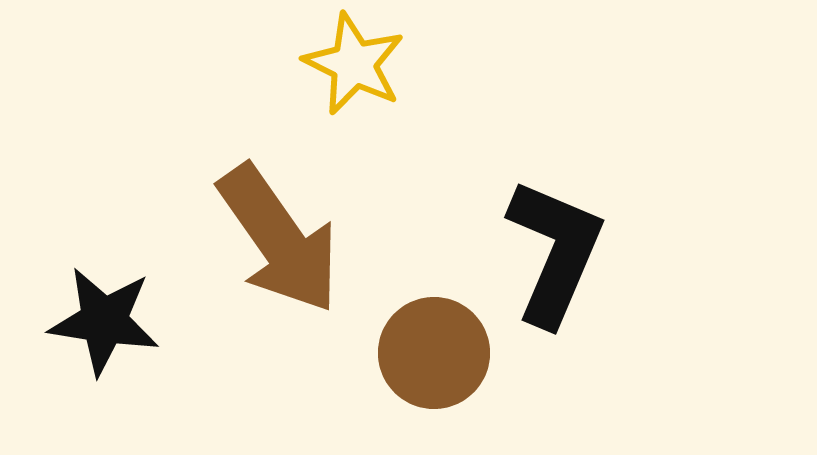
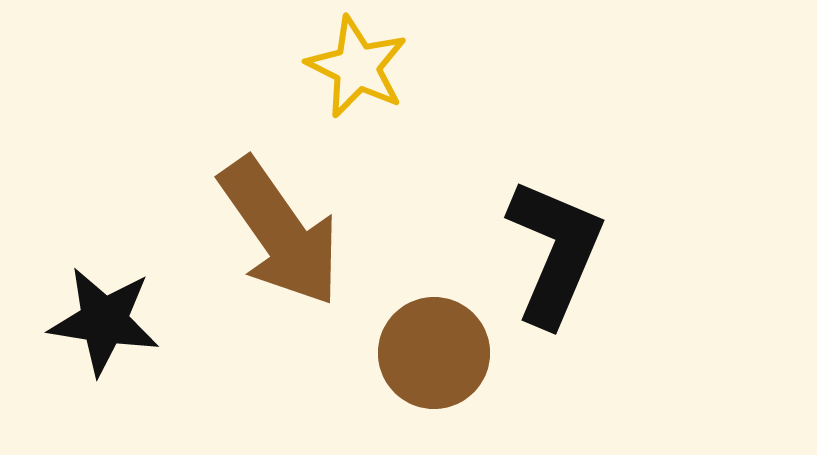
yellow star: moved 3 px right, 3 px down
brown arrow: moved 1 px right, 7 px up
